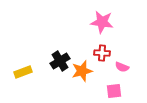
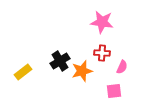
pink semicircle: rotated 88 degrees counterclockwise
yellow rectangle: rotated 18 degrees counterclockwise
